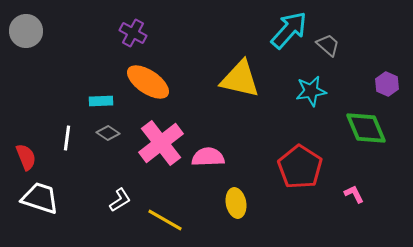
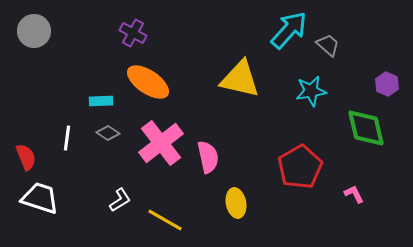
gray circle: moved 8 px right
green diamond: rotated 9 degrees clockwise
pink semicircle: rotated 80 degrees clockwise
red pentagon: rotated 9 degrees clockwise
